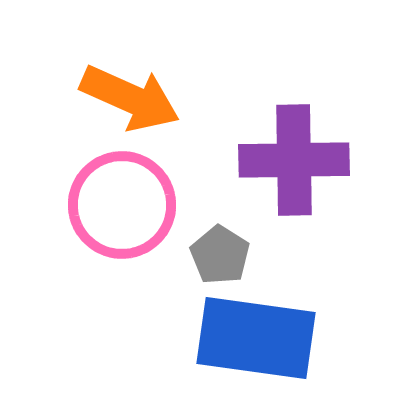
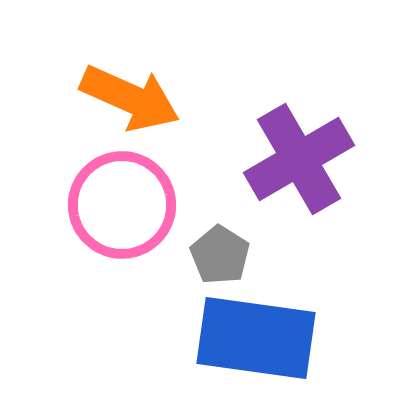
purple cross: moved 5 px right, 1 px up; rotated 29 degrees counterclockwise
